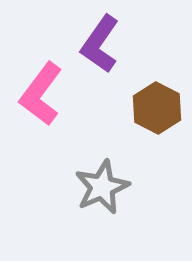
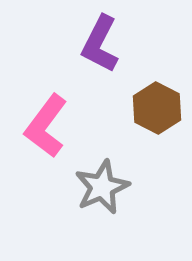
purple L-shape: rotated 8 degrees counterclockwise
pink L-shape: moved 5 px right, 32 px down
